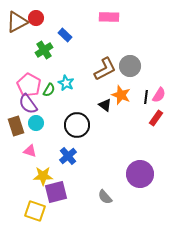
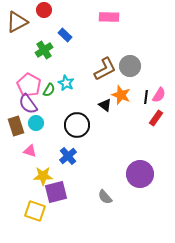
red circle: moved 8 px right, 8 px up
